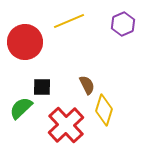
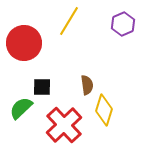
yellow line: rotated 36 degrees counterclockwise
red circle: moved 1 px left, 1 px down
brown semicircle: rotated 18 degrees clockwise
red cross: moved 2 px left
